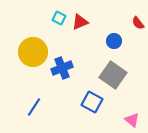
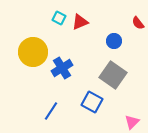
blue cross: rotated 10 degrees counterclockwise
blue line: moved 17 px right, 4 px down
pink triangle: moved 2 px down; rotated 35 degrees clockwise
